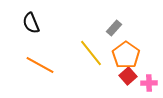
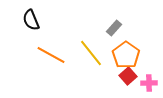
black semicircle: moved 3 px up
orange line: moved 11 px right, 10 px up
